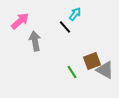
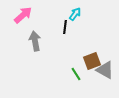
pink arrow: moved 3 px right, 6 px up
black line: rotated 48 degrees clockwise
green line: moved 4 px right, 2 px down
